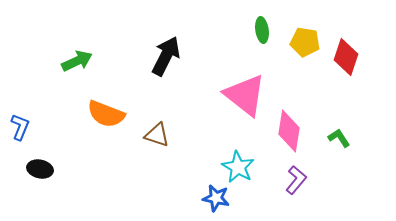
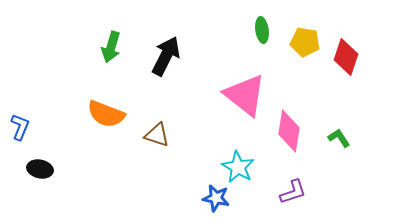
green arrow: moved 34 px right, 14 px up; rotated 132 degrees clockwise
purple L-shape: moved 3 px left, 12 px down; rotated 32 degrees clockwise
